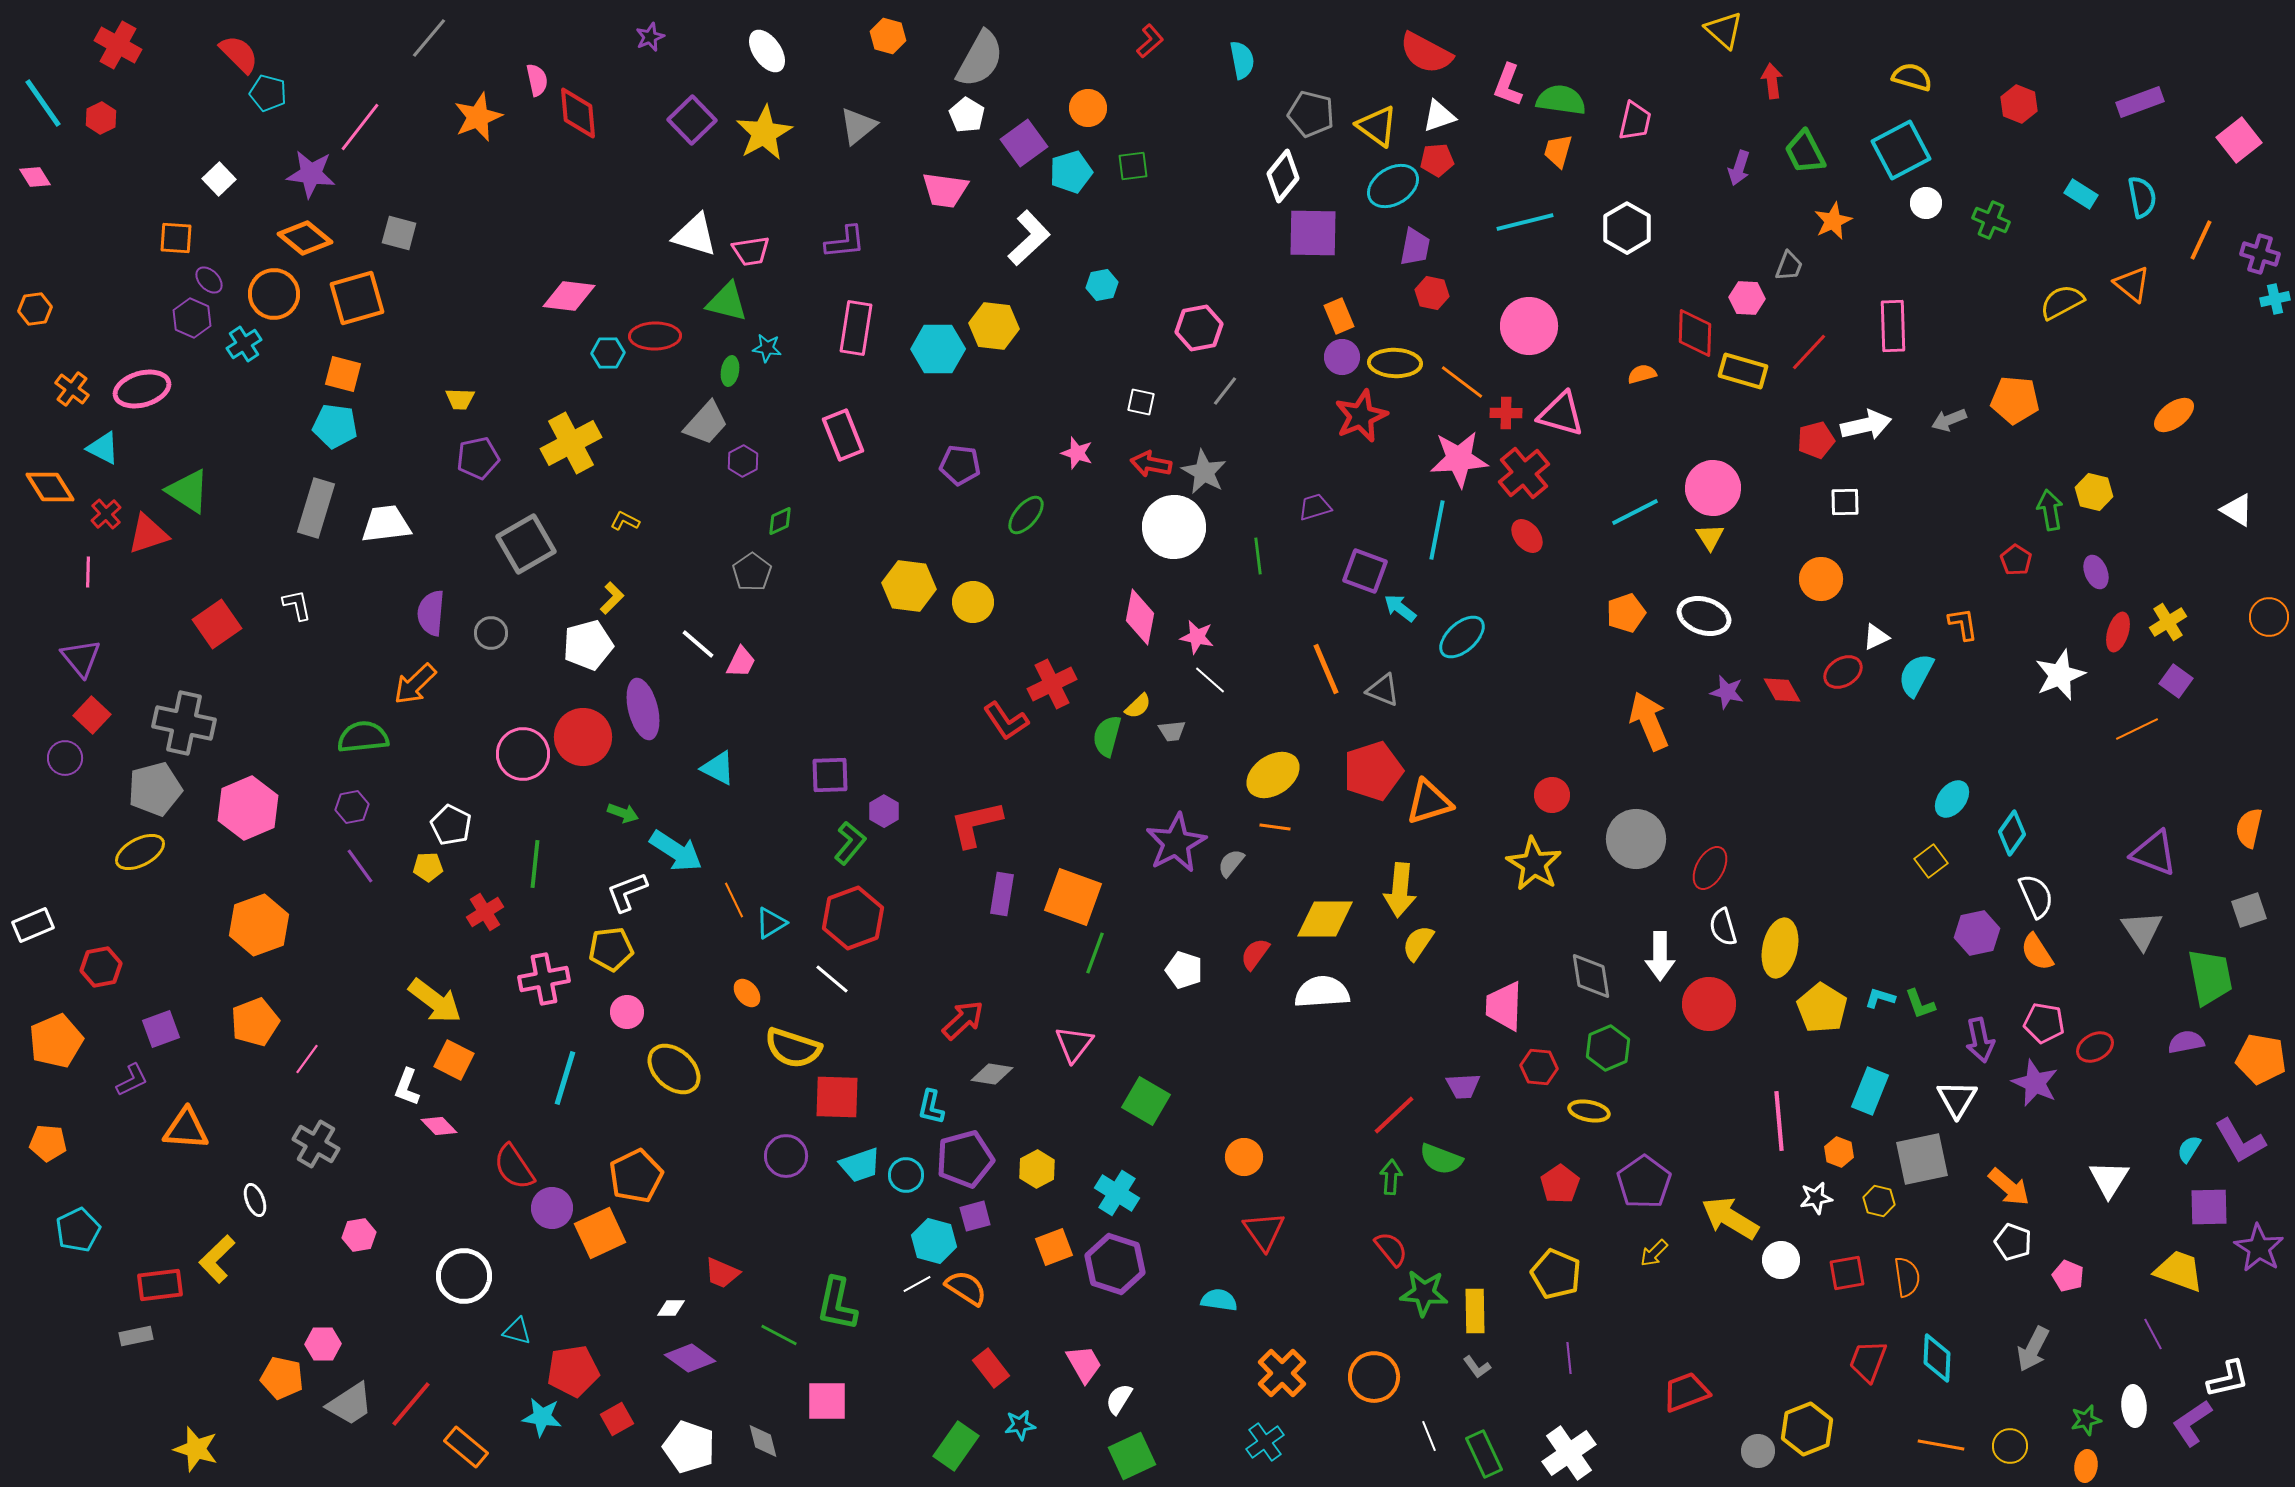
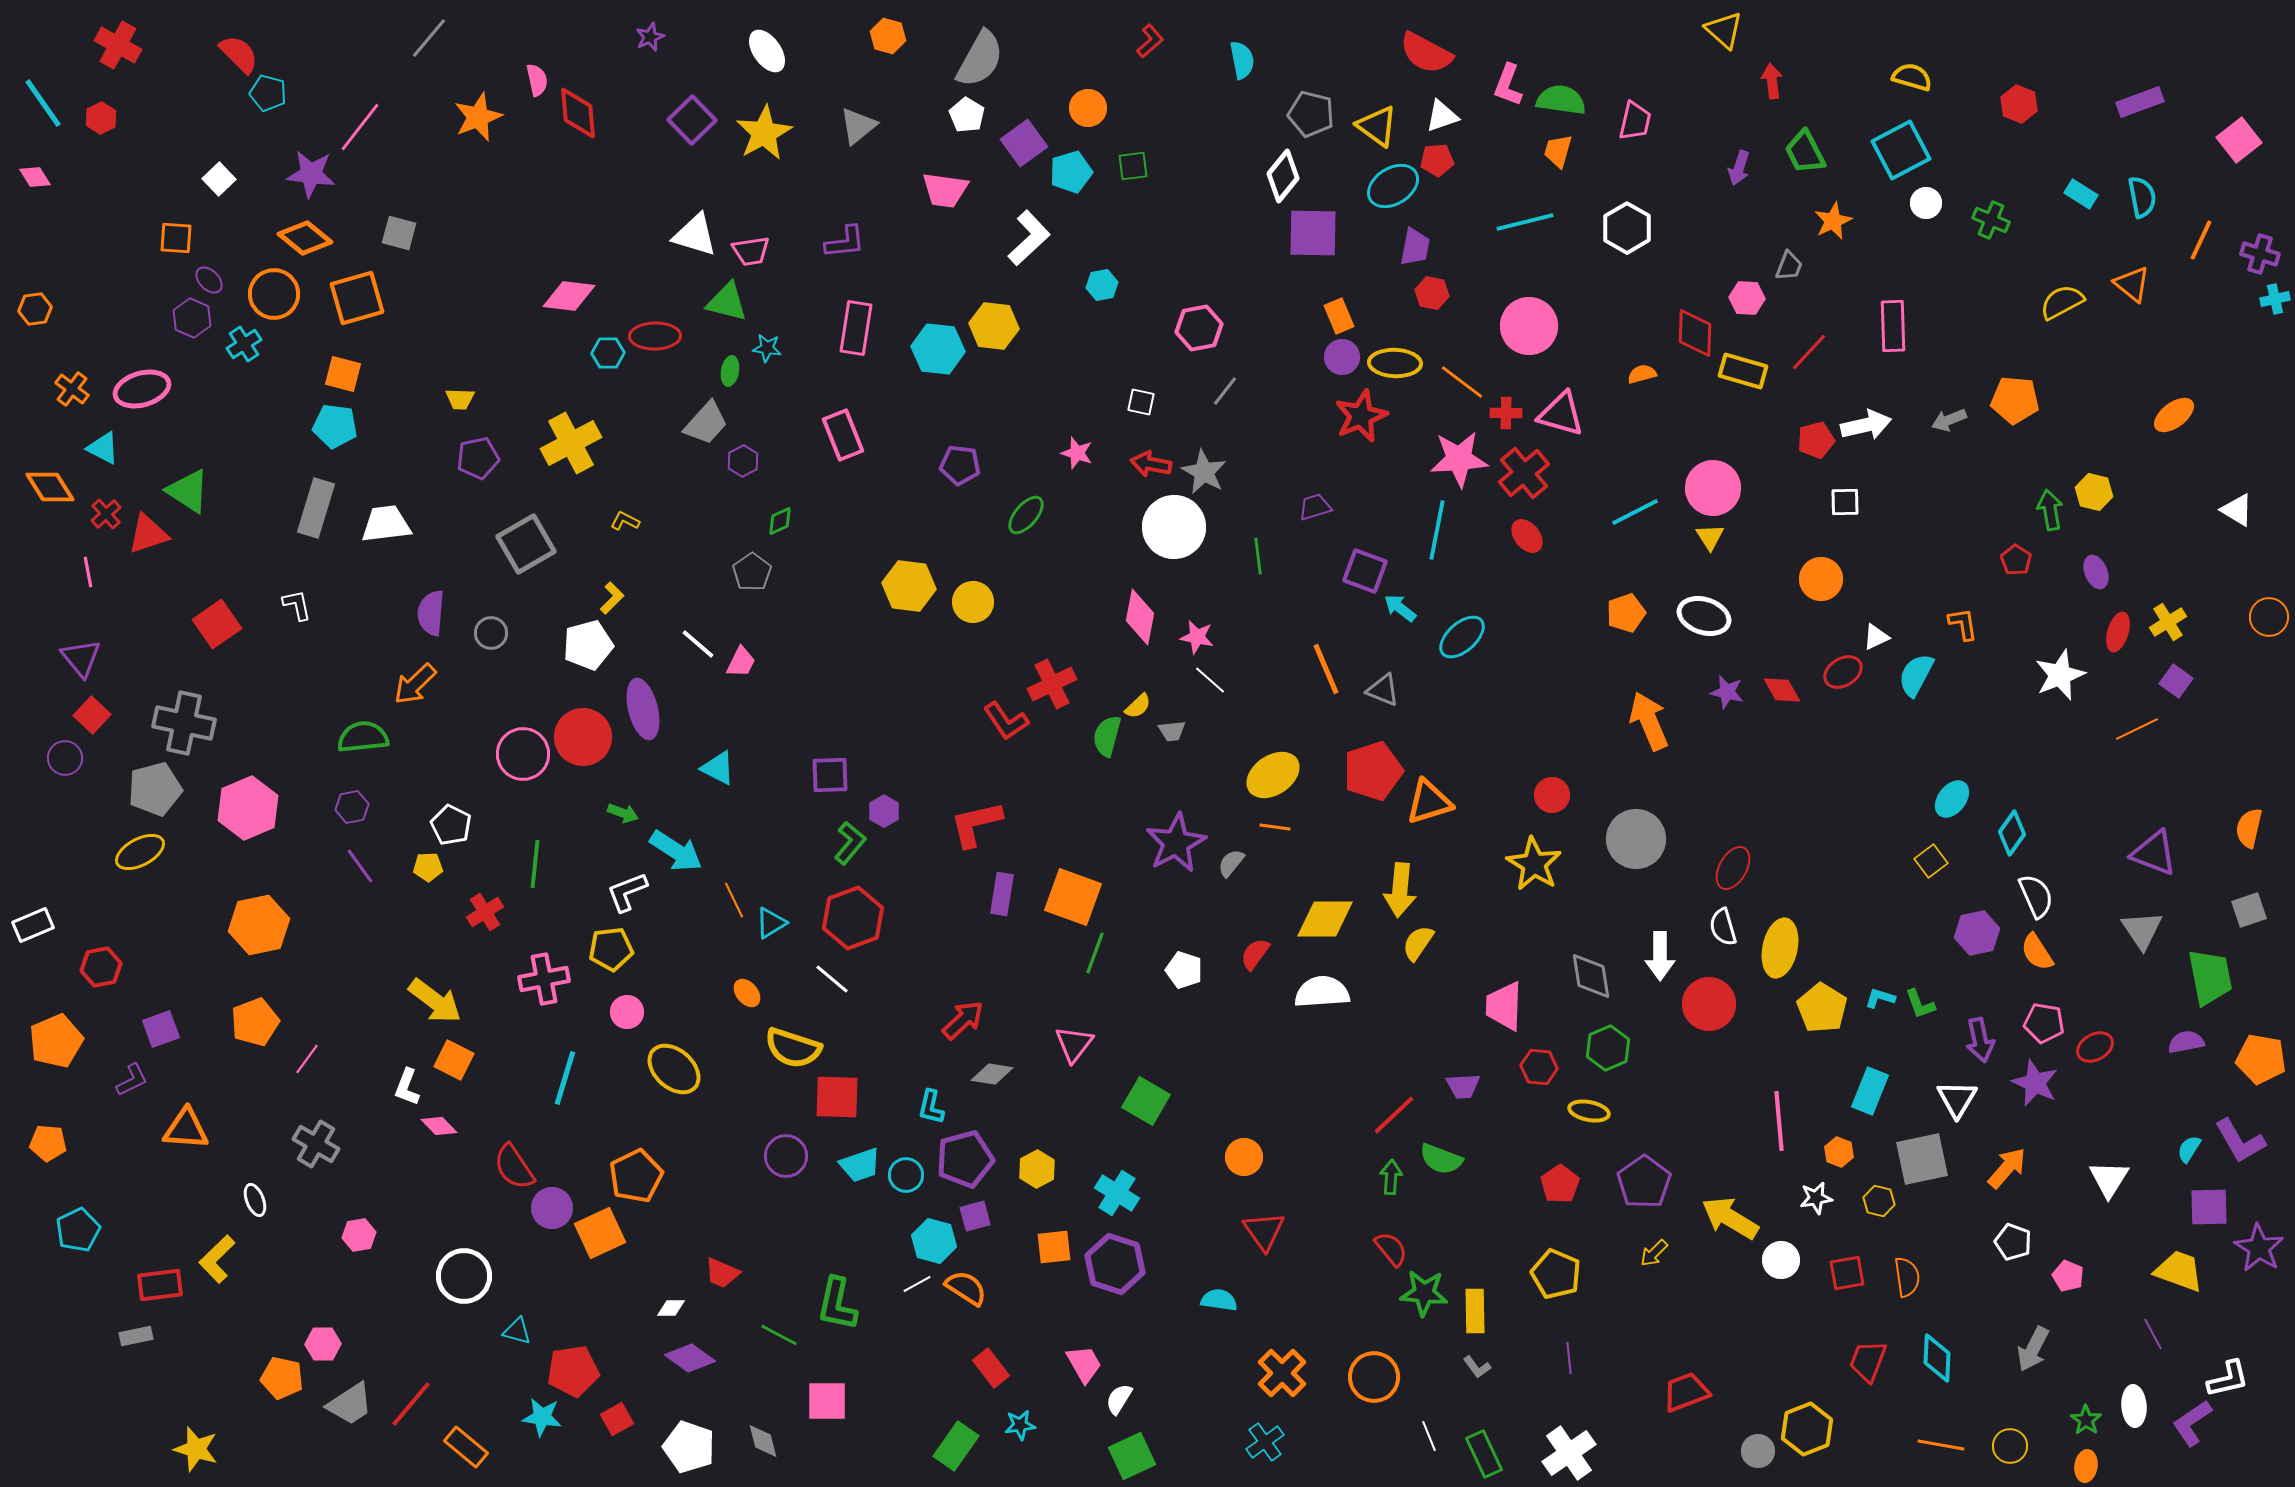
white triangle at (1439, 116): moved 3 px right
cyan hexagon at (938, 349): rotated 6 degrees clockwise
pink line at (88, 572): rotated 12 degrees counterclockwise
red ellipse at (1710, 868): moved 23 px right
orange hexagon at (259, 925): rotated 8 degrees clockwise
orange arrow at (2009, 1187): moved 2 px left, 19 px up; rotated 90 degrees counterclockwise
orange square at (1054, 1247): rotated 15 degrees clockwise
green star at (2086, 1420): rotated 24 degrees counterclockwise
